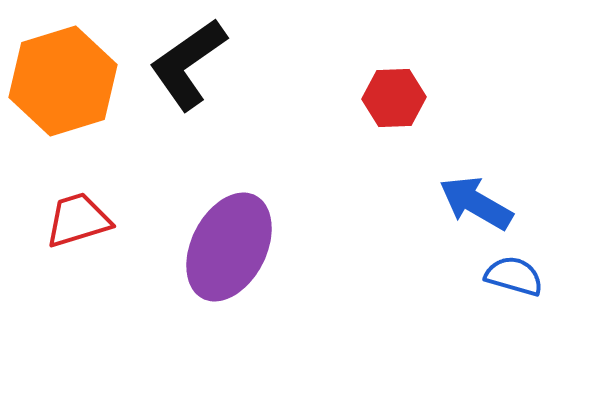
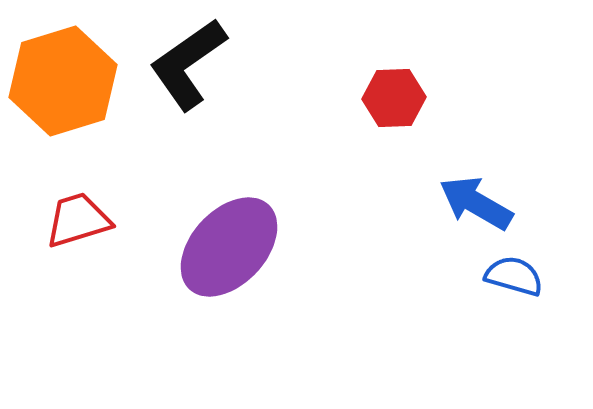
purple ellipse: rotated 16 degrees clockwise
